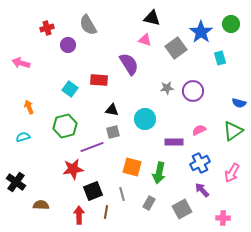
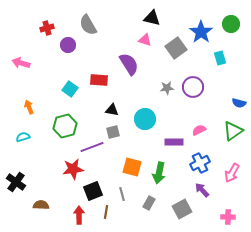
purple circle at (193, 91): moved 4 px up
pink cross at (223, 218): moved 5 px right, 1 px up
